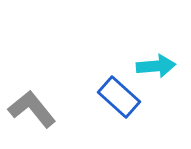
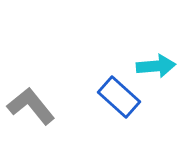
gray L-shape: moved 1 px left, 3 px up
